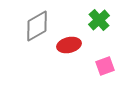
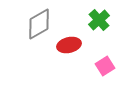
gray diamond: moved 2 px right, 2 px up
pink square: rotated 12 degrees counterclockwise
